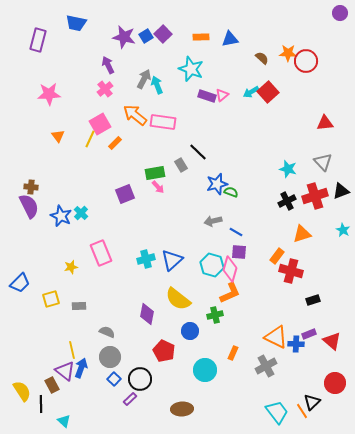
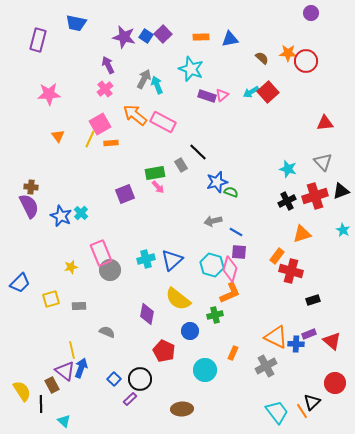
purple circle at (340, 13): moved 29 px left
blue square at (146, 36): rotated 24 degrees counterclockwise
pink rectangle at (163, 122): rotated 20 degrees clockwise
orange rectangle at (115, 143): moved 4 px left; rotated 40 degrees clockwise
blue star at (217, 184): moved 2 px up
gray circle at (110, 357): moved 87 px up
